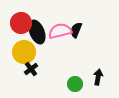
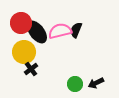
black ellipse: rotated 15 degrees counterclockwise
black arrow: moved 2 px left, 6 px down; rotated 126 degrees counterclockwise
